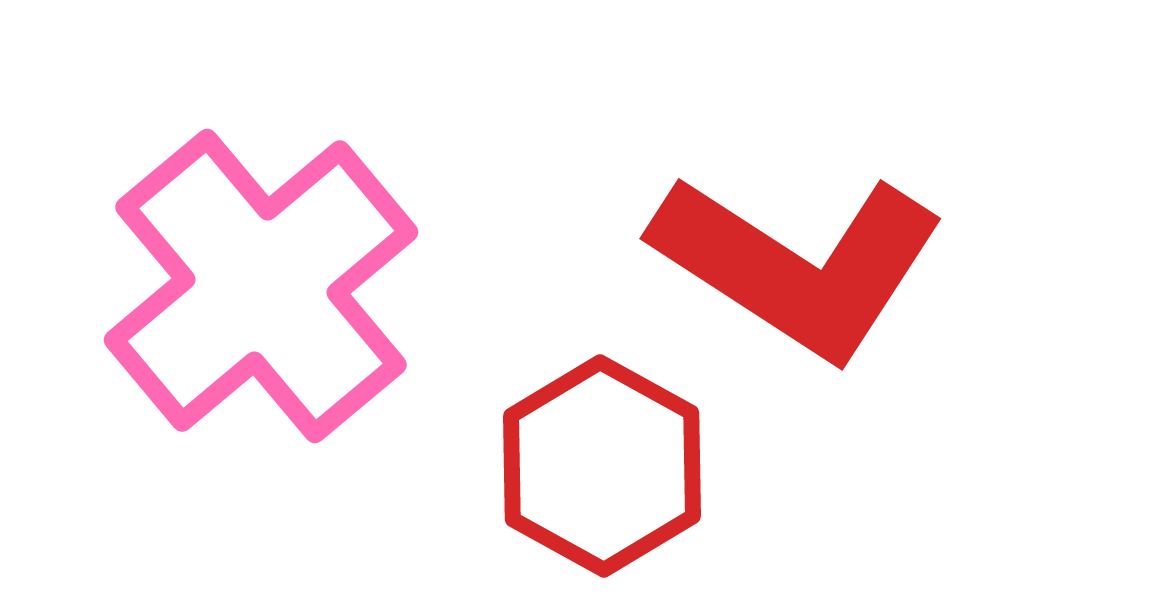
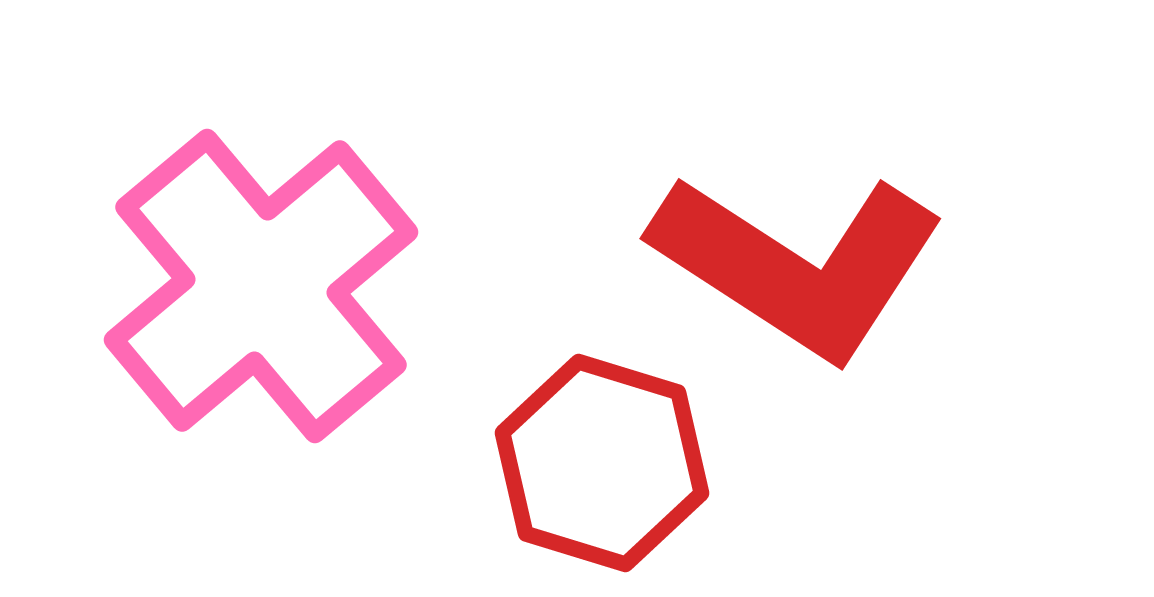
red hexagon: moved 3 px up; rotated 12 degrees counterclockwise
